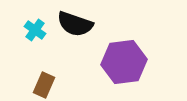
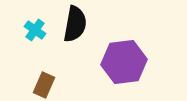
black semicircle: rotated 99 degrees counterclockwise
